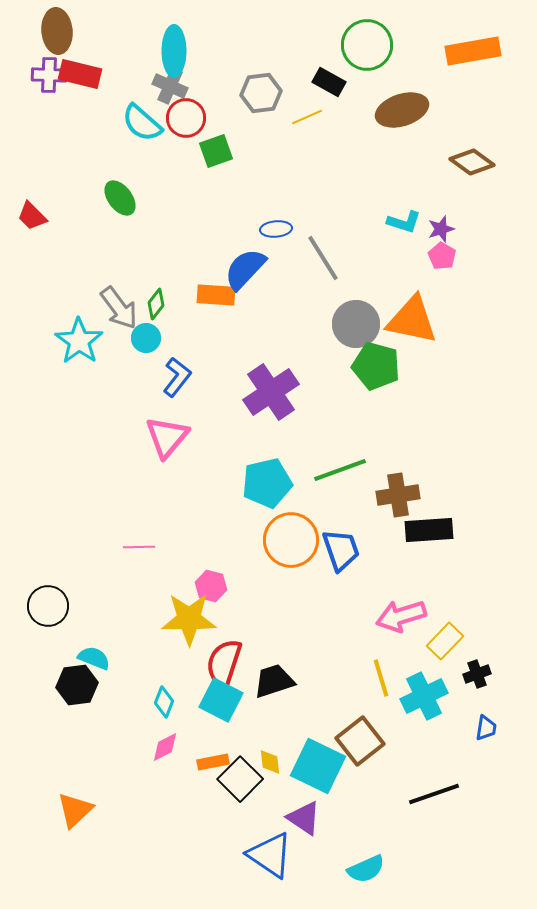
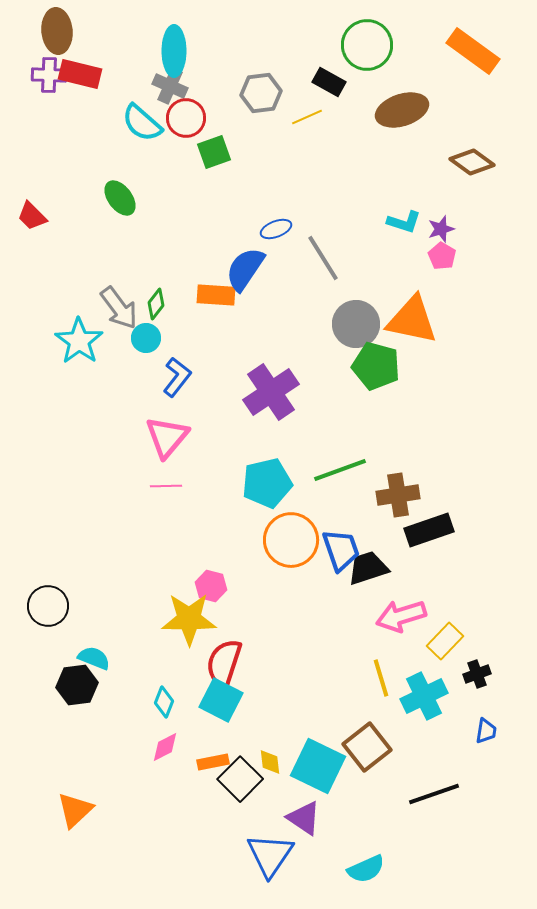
orange rectangle at (473, 51): rotated 46 degrees clockwise
green square at (216, 151): moved 2 px left, 1 px down
blue ellipse at (276, 229): rotated 16 degrees counterclockwise
blue semicircle at (245, 269): rotated 9 degrees counterclockwise
black rectangle at (429, 530): rotated 15 degrees counterclockwise
pink line at (139, 547): moved 27 px right, 61 px up
black trapezoid at (274, 681): moved 94 px right, 113 px up
blue trapezoid at (486, 728): moved 3 px down
brown square at (360, 741): moved 7 px right, 6 px down
blue triangle at (270, 855): rotated 30 degrees clockwise
